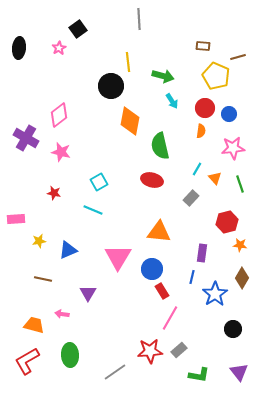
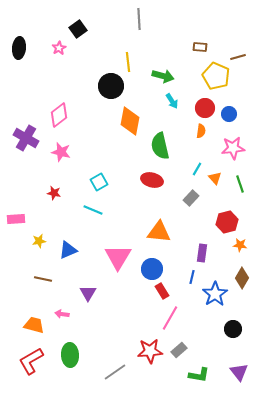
brown rectangle at (203, 46): moved 3 px left, 1 px down
red L-shape at (27, 361): moved 4 px right
